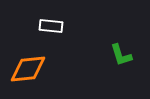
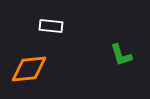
orange diamond: moved 1 px right
